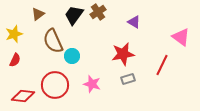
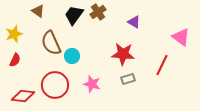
brown triangle: moved 3 px up; rotated 48 degrees counterclockwise
brown semicircle: moved 2 px left, 2 px down
red star: rotated 15 degrees clockwise
